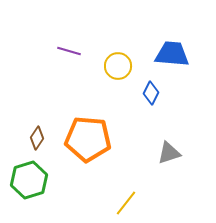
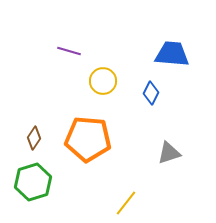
yellow circle: moved 15 px left, 15 px down
brown diamond: moved 3 px left
green hexagon: moved 4 px right, 2 px down
